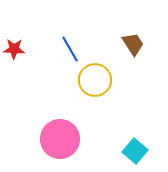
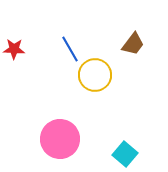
brown trapezoid: rotated 70 degrees clockwise
yellow circle: moved 5 px up
cyan square: moved 10 px left, 3 px down
